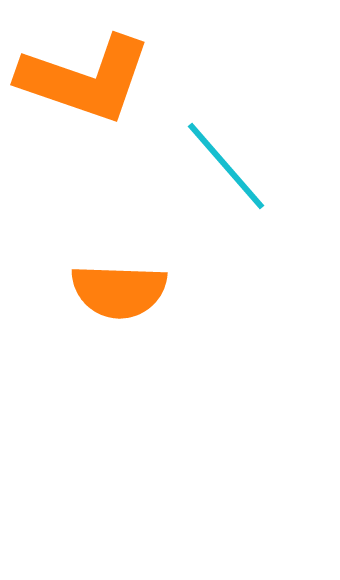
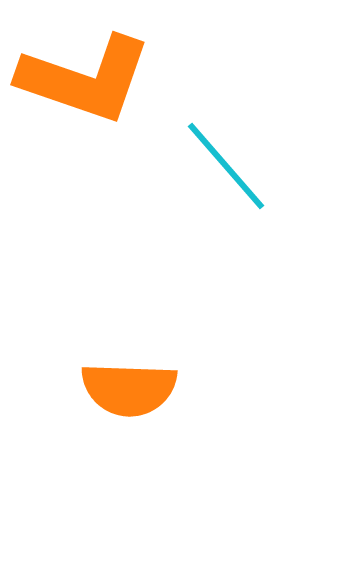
orange semicircle: moved 10 px right, 98 px down
